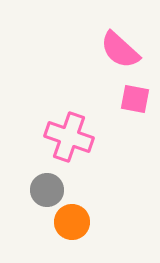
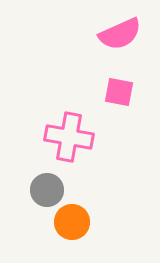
pink semicircle: moved 16 px up; rotated 66 degrees counterclockwise
pink square: moved 16 px left, 7 px up
pink cross: rotated 9 degrees counterclockwise
